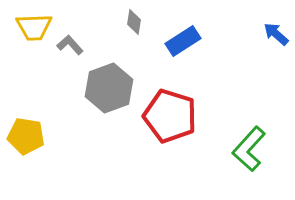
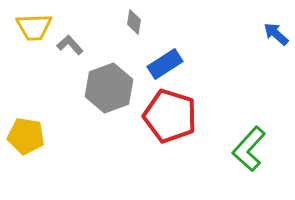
blue rectangle: moved 18 px left, 23 px down
